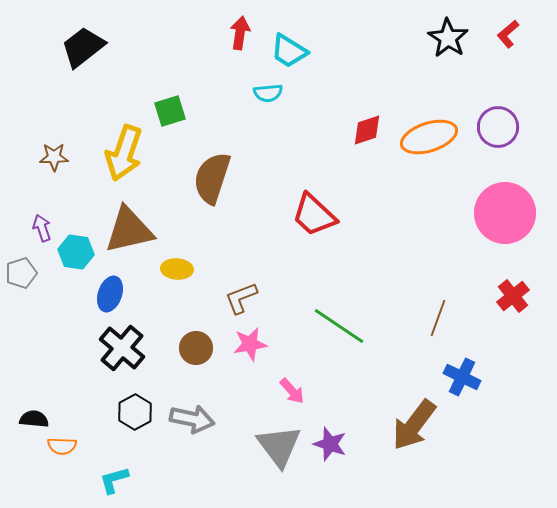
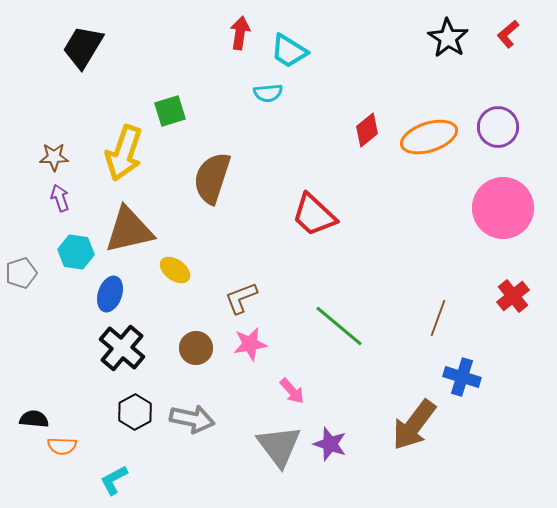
black trapezoid: rotated 21 degrees counterclockwise
red diamond: rotated 20 degrees counterclockwise
pink circle: moved 2 px left, 5 px up
purple arrow: moved 18 px right, 30 px up
yellow ellipse: moved 2 px left, 1 px down; rotated 32 degrees clockwise
green line: rotated 6 degrees clockwise
blue cross: rotated 9 degrees counterclockwise
cyan L-shape: rotated 12 degrees counterclockwise
